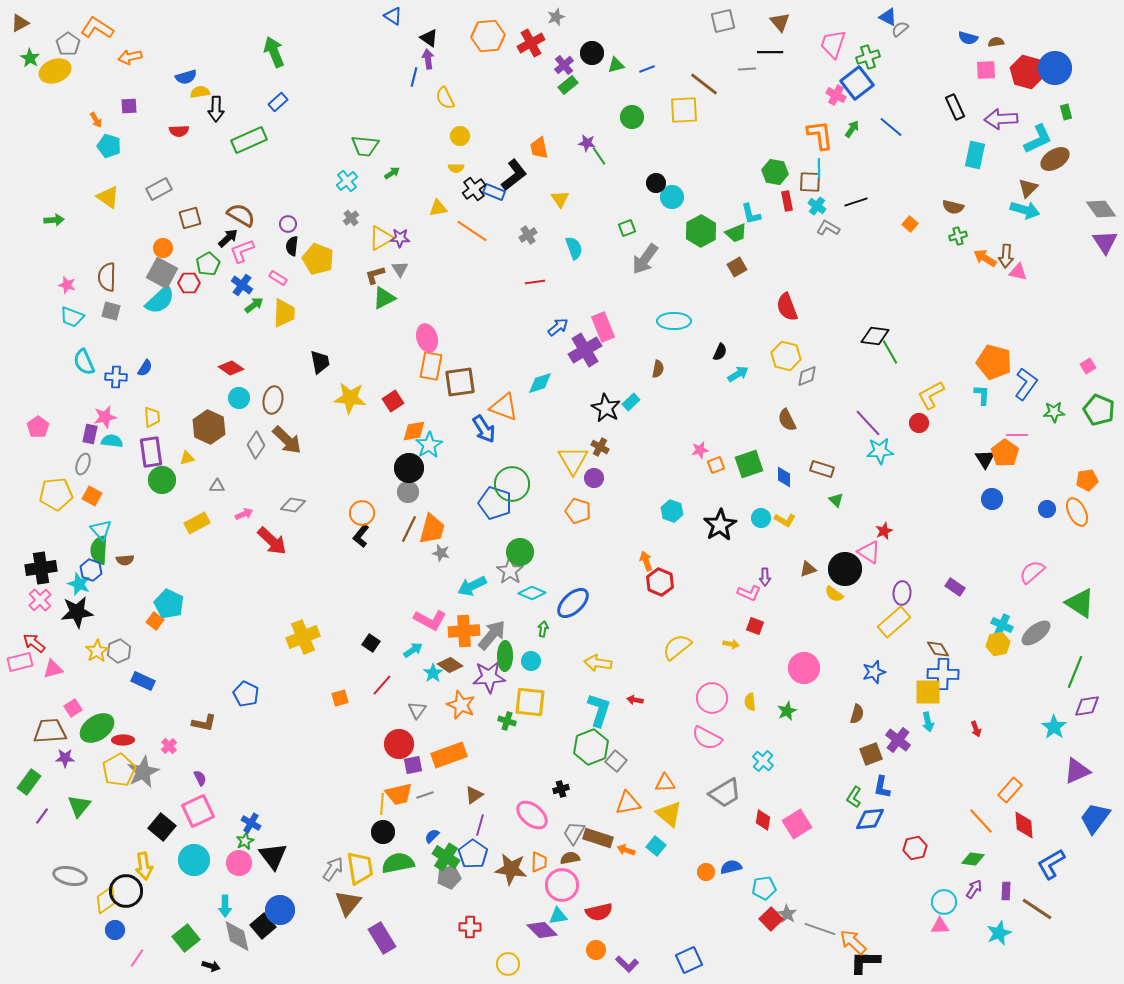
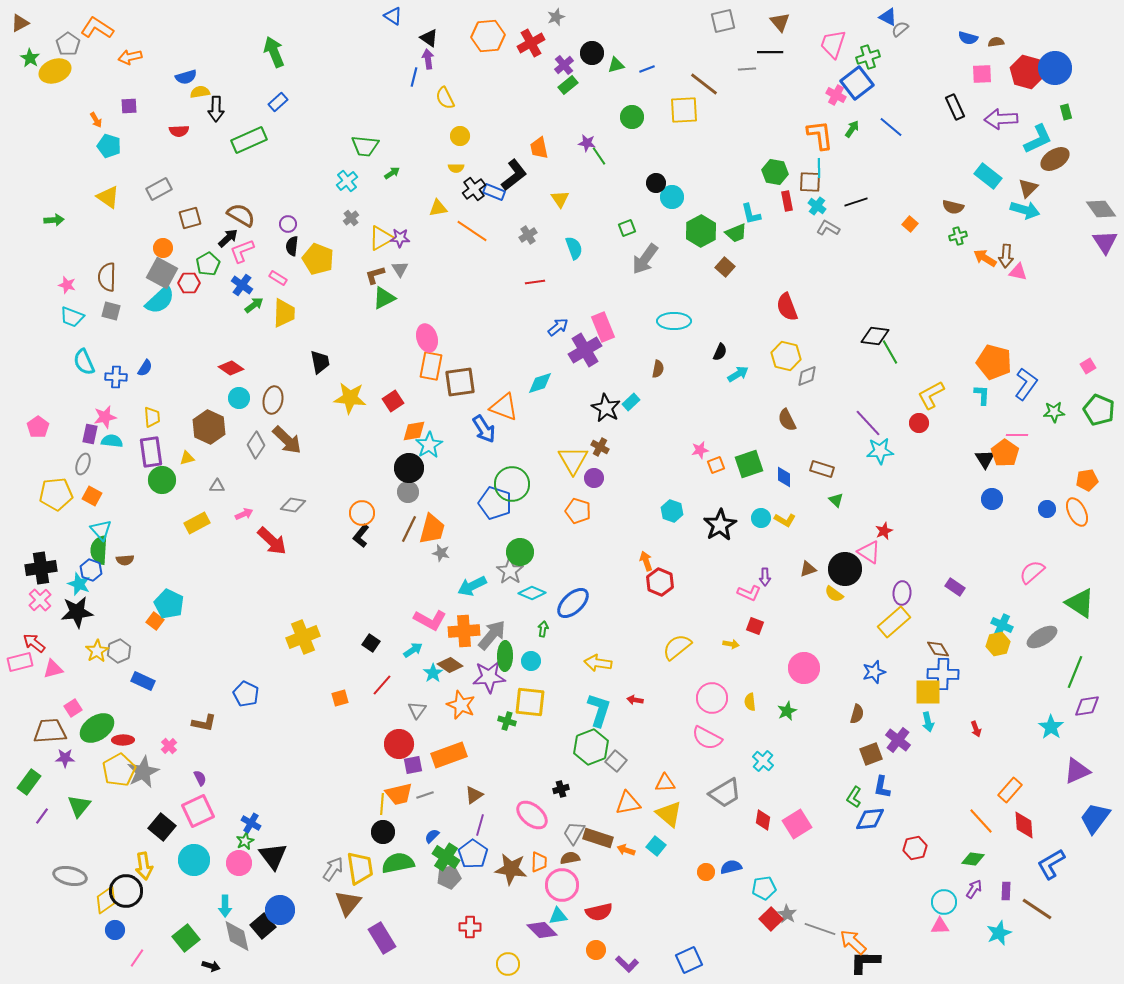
pink square at (986, 70): moved 4 px left, 4 px down
cyan rectangle at (975, 155): moved 13 px right, 21 px down; rotated 64 degrees counterclockwise
brown square at (737, 267): moved 12 px left; rotated 18 degrees counterclockwise
gray ellipse at (1036, 633): moved 6 px right, 4 px down; rotated 8 degrees clockwise
cyan star at (1054, 727): moved 3 px left
